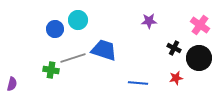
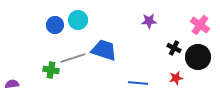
blue circle: moved 4 px up
black circle: moved 1 px left, 1 px up
purple semicircle: rotated 112 degrees counterclockwise
